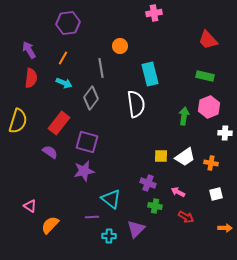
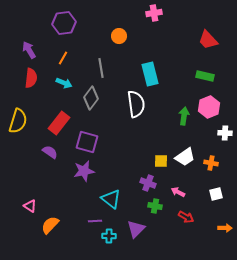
purple hexagon: moved 4 px left
orange circle: moved 1 px left, 10 px up
yellow square: moved 5 px down
purple line: moved 3 px right, 4 px down
